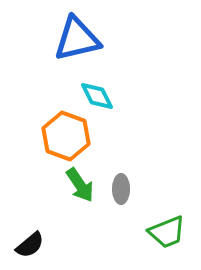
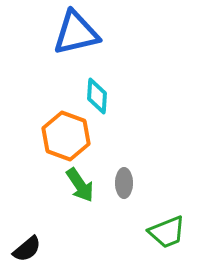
blue triangle: moved 1 px left, 6 px up
cyan diamond: rotated 30 degrees clockwise
gray ellipse: moved 3 px right, 6 px up
black semicircle: moved 3 px left, 4 px down
